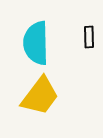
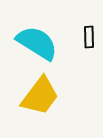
cyan semicircle: moved 1 px right; rotated 123 degrees clockwise
